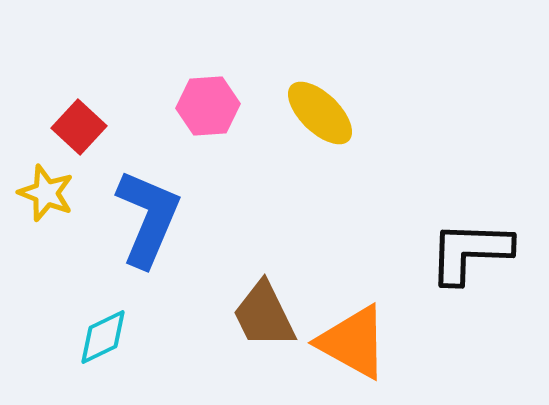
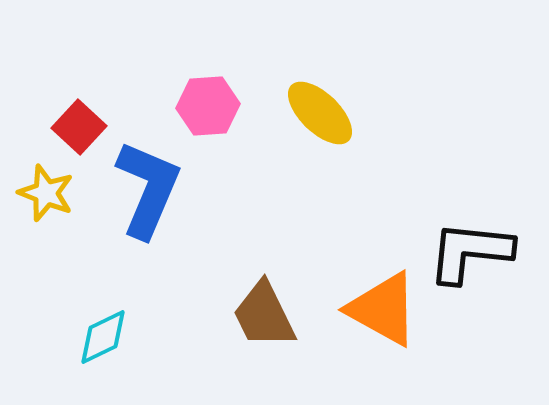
blue L-shape: moved 29 px up
black L-shape: rotated 4 degrees clockwise
orange triangle: moved 30 px right, 33 px up
